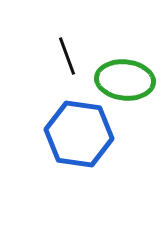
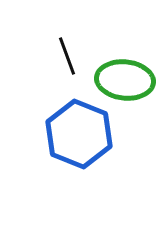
blue hexagon: rotated 14 degrees clockwise
